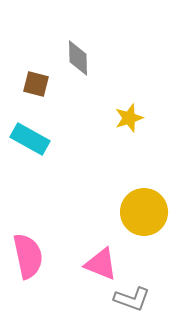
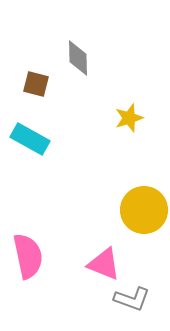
yellow circle: moved 2 px up
pink triangle: moved 3 px right
